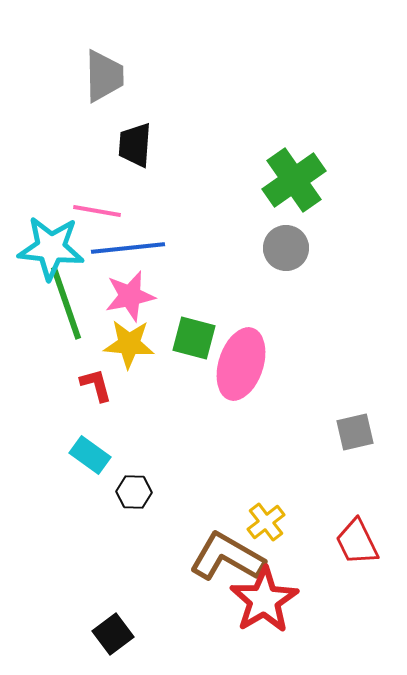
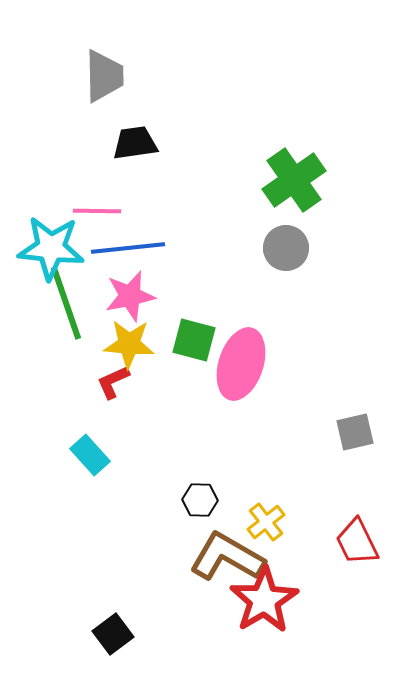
black trapezoid: moved 2 px up; rotated 78 degrees clockwise
pink line: rotated 9 degrees counterclockwise
green square: moved 2 px down
red L-shape: moved 17 px right, 3 px up; rotated 99 degrees counterclockwise
cyan rectangle: rotated 12 degrees clockwise
black hexagon: moved 66 px right, 8 px down
